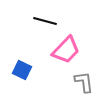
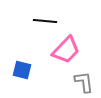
black line: rotated 10 degrees counterclockwise
blue square: rotated 12 degrees counterclockwise
